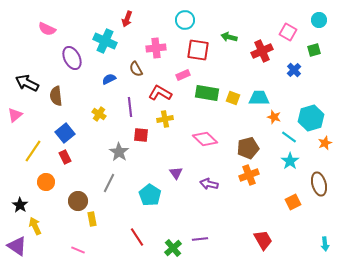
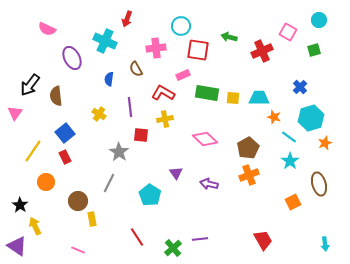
cyan circle at (185, 20): moved 4 px left, 6 px down
blue cross at (294, 70): moved 6 px right, 17 px down
blue semicircle at (109, 79): rotated 56 degrees counterclockwise
black arrow at (27, 83): moved 3 px right, 2 px down; rotated 80 degrees counterclockwise
red L-shape at (160, 93): moved 3 px right
yellow square at (233, 98): rotated 16 degrees counterclockwise
pink triangle at (15, 115): moved 2 px up; rotated 14 degrees counterclockwise
brown pentagon at (248, 148): rotated 15 degrees counterclockwise
